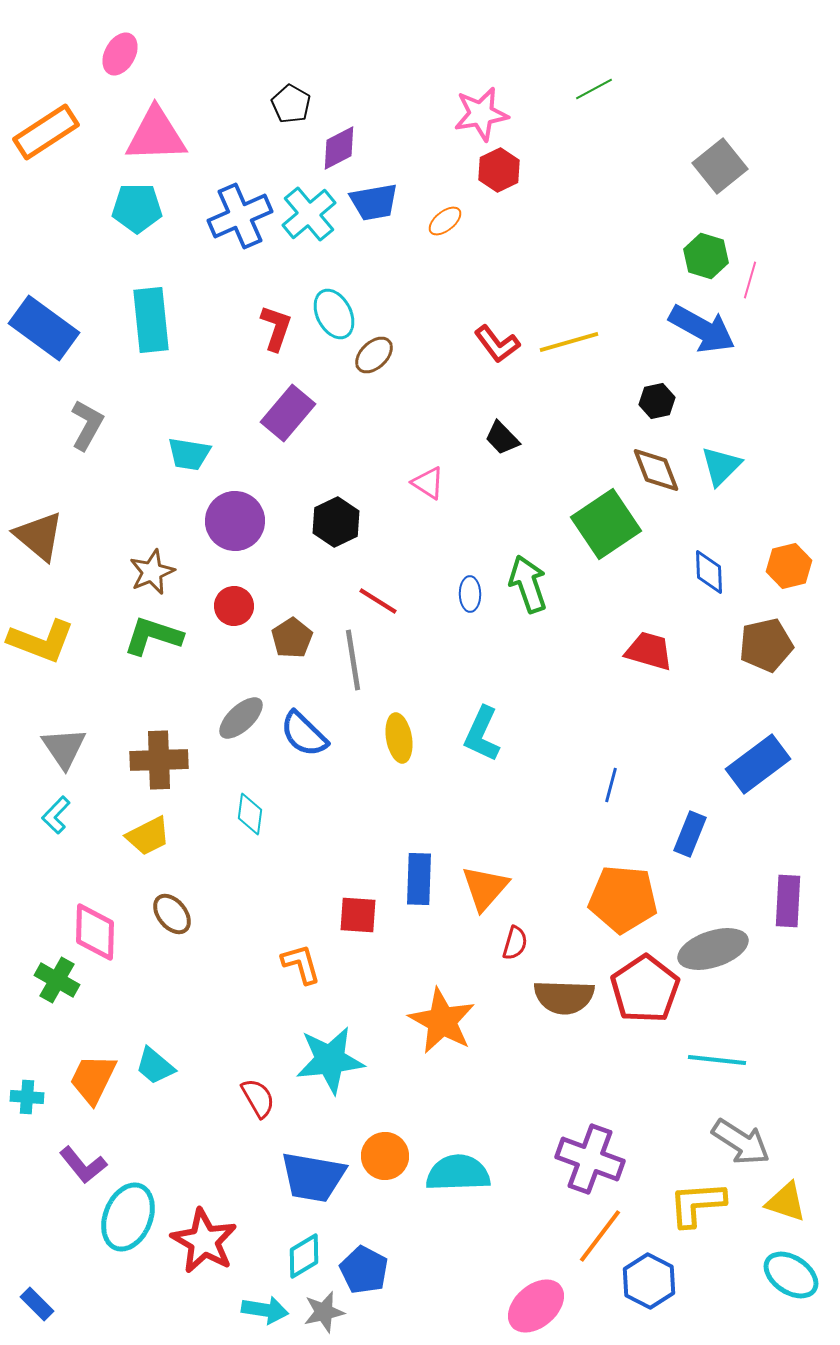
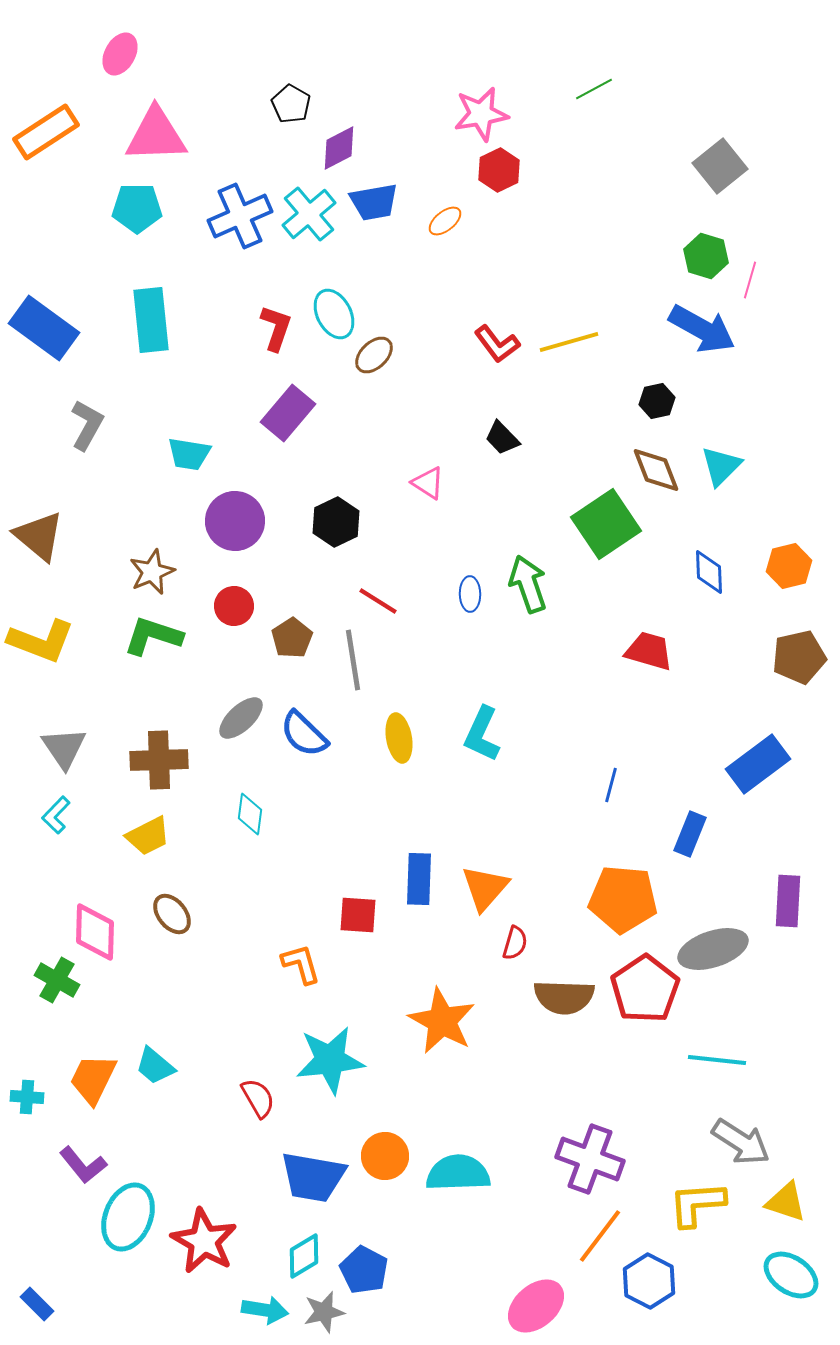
brown pentagon at (766, 645): moved 33 px right, 12 px down
